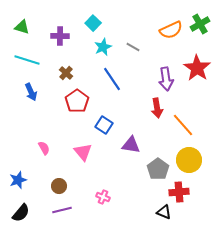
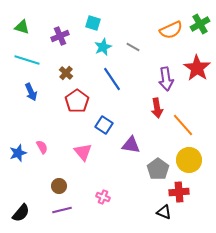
cyan square: rotated 28 degrees counterclockwise
purple cross: rotated 24 degrees counterclockwise
pink semicircle: moved 2 px left, 1 px up
blue star: moved 27 px up
